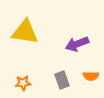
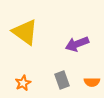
yellow triangle: rotated 28 degrees clockwise
orange semicircle: moved 1 px right, 6 px down
orange star: rotated 21 degrees counterclockwise
